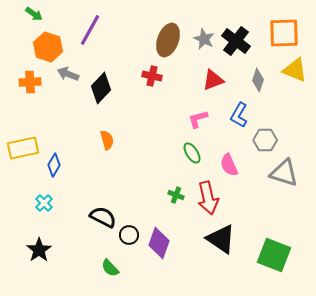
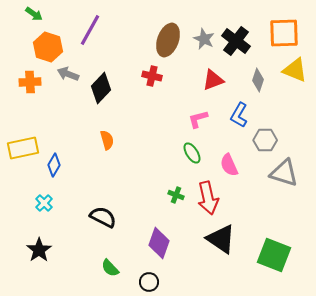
black circle: moved 20 px right, 47 px down
